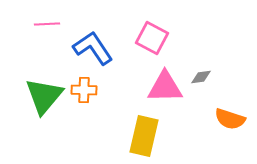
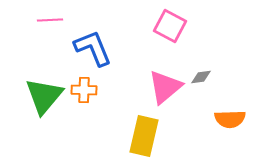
pink line: moved 3 px right, 4 px up
pink square: moved 18 px right, 12 px up
blue L-shape: rotated 12 degrees clockwise
pink triangle: rotated 39 degrees counterclockwise
orange semicircle: rotated 20 degrees counterclockwise
